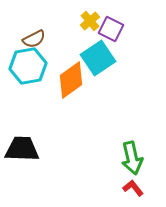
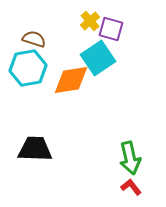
purple square: rotated 10 degrees counterclockwise
brown semicircle: rotated 135 degrees counterclockwise
cyan hexagon: moved 2 px down
orange diamond: rotated 27 degrees clockwise
black trapezoid: moved 13 px right
green arrow: moved 2 px left
red L-shape: moved 2 px left, 1 px up
